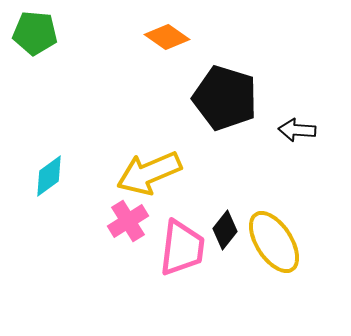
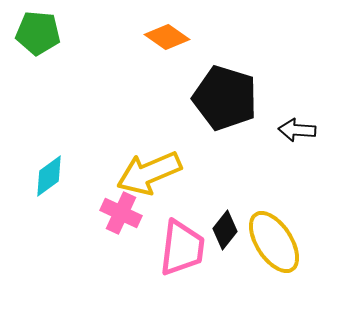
green pentagon: moved 3 px right
pink cross: moved 7 px left, 8 px up; rotated 33 degrees counterclockwise
